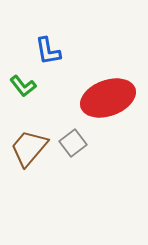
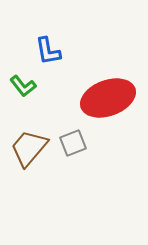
gray square: rotated 16 degrees clockwise
